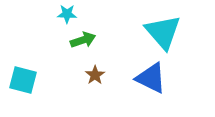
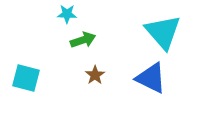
cyan square: moved 3 px right, 2 px up
